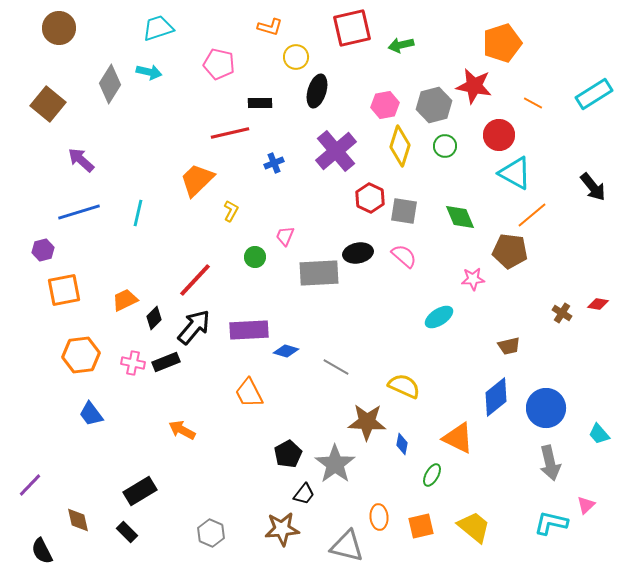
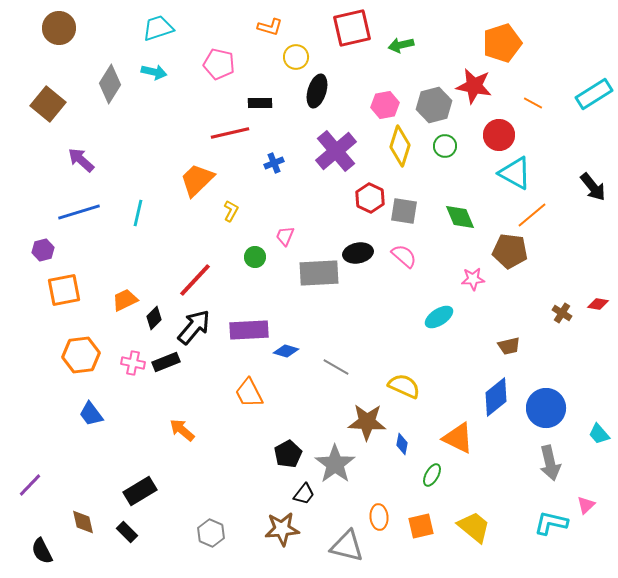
cyan arrow at (149, 72): moved 5 px right
orange arrow at (182, 430): rotated 12 degrees clockwise
brown diamond at (78, 520): moved 5 px right, 2 px down
